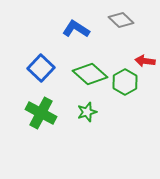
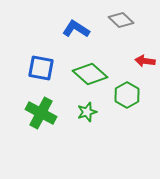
blue square: rotated 32 degrees counterclockwise
green hexagon: moved 2 px right, 13 px down
